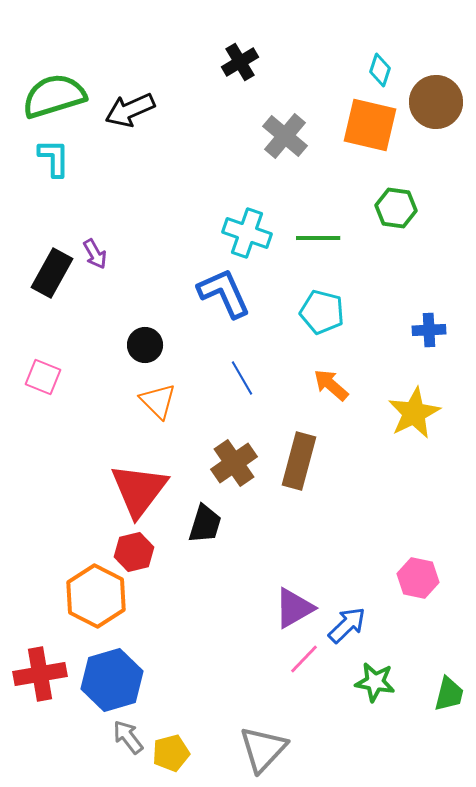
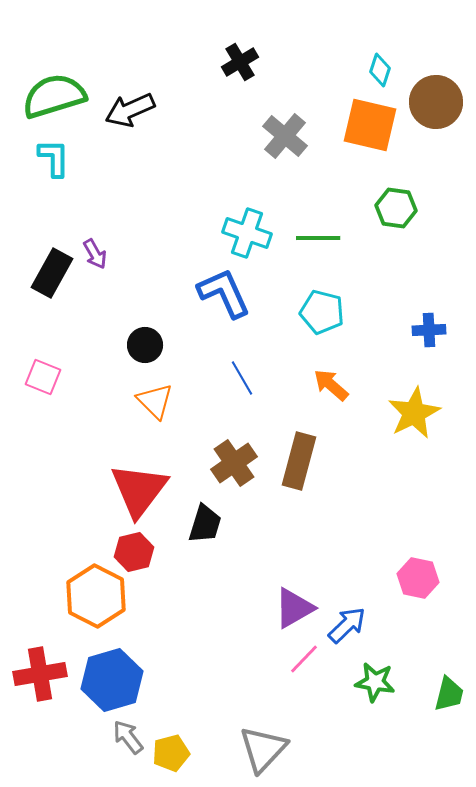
orange triangle: moved 3 px left
